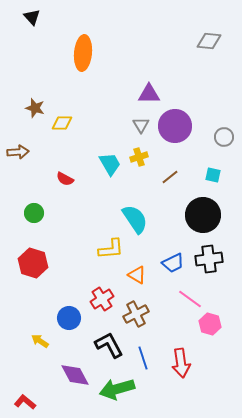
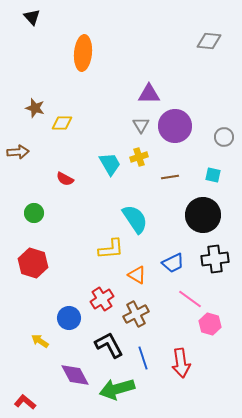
brown line: rotated 30 degrees clockwise
black cross: moved 6 px right
